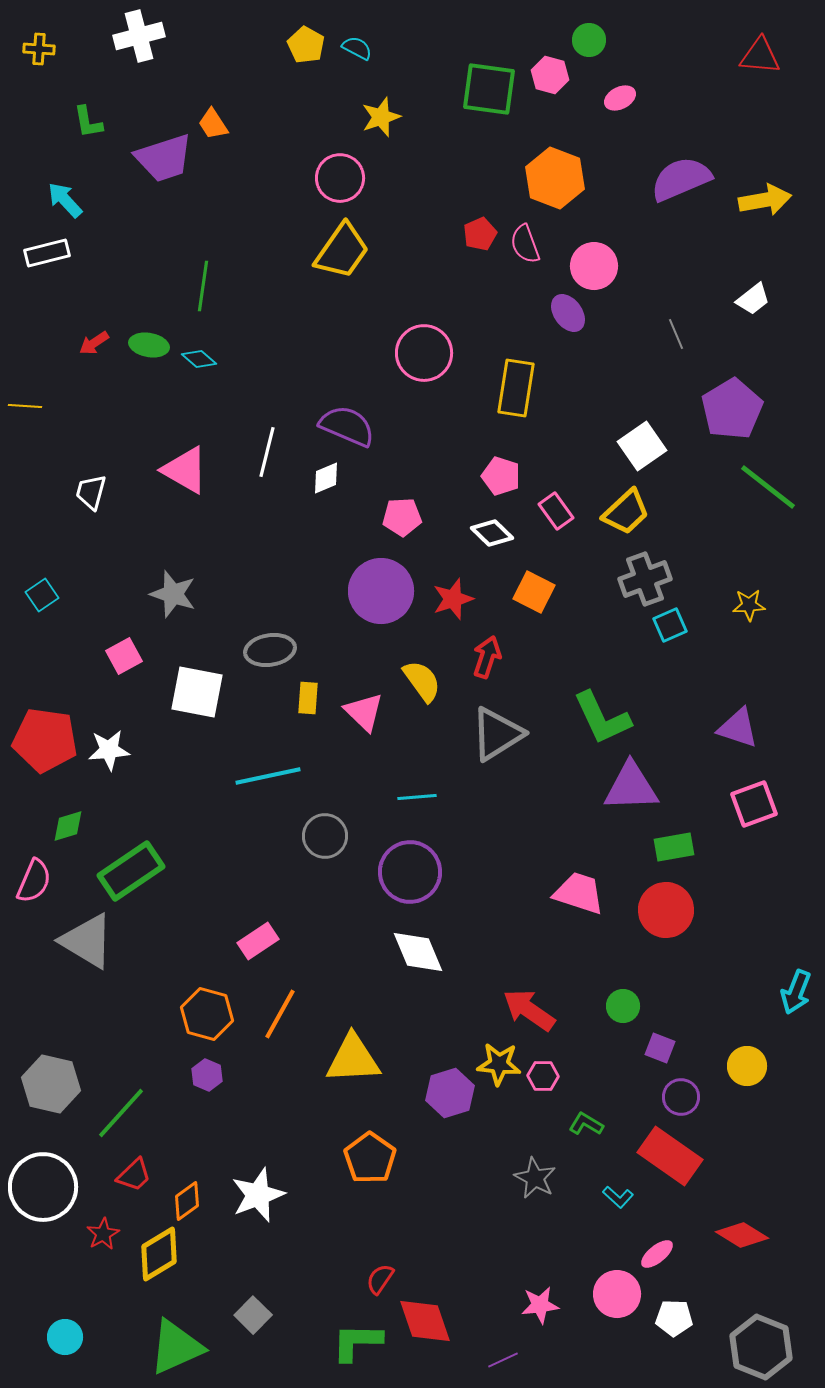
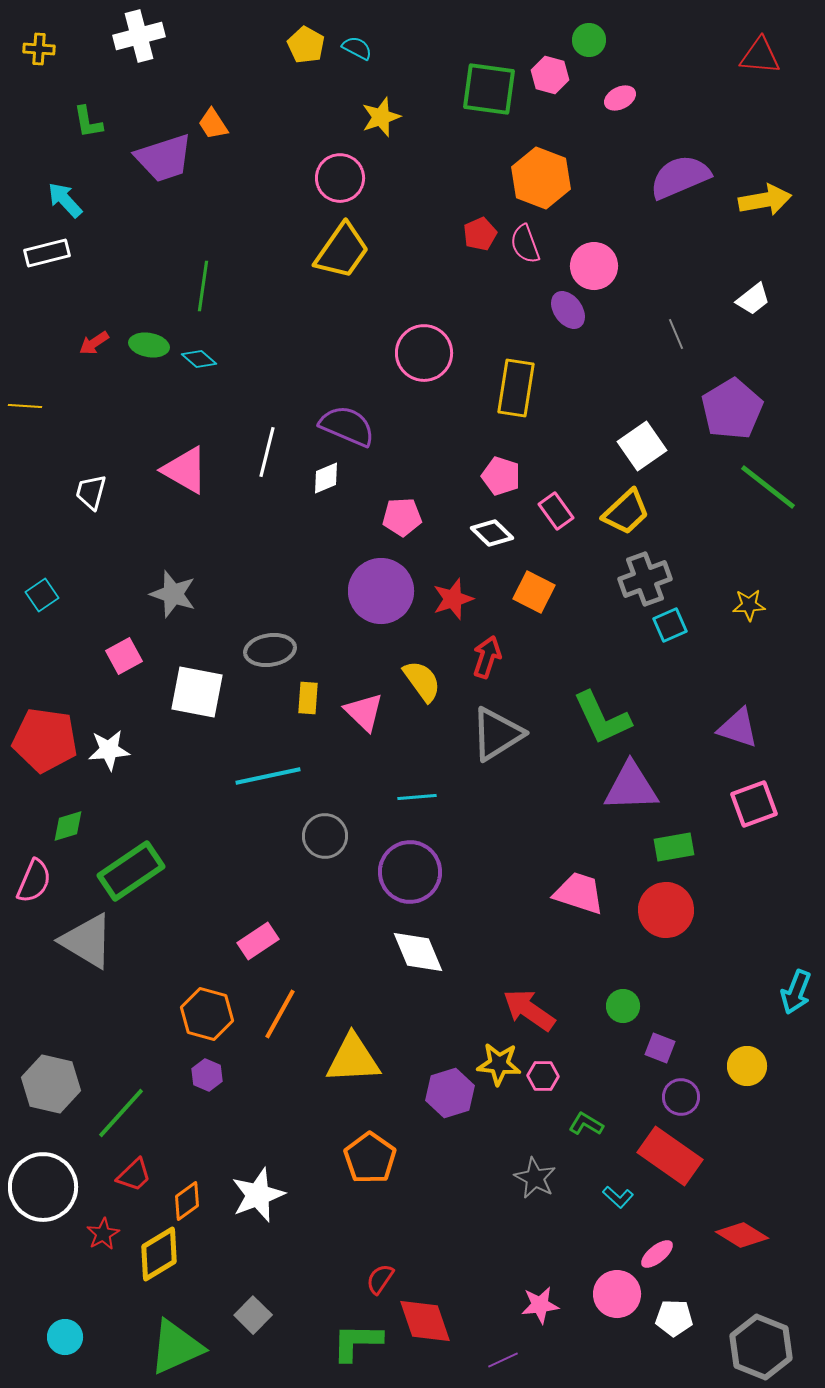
orange hexagon at (555, 178): moved 14 px left
purple semicircle at (681, 179): moved 1 px left, 2 px up
purple ellipse at (568, 313): moved 3 px up
